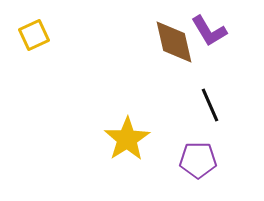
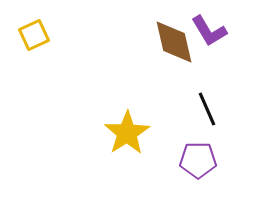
black line: moved 3 px left, 4 px down
yellow star: moved 6 px up
